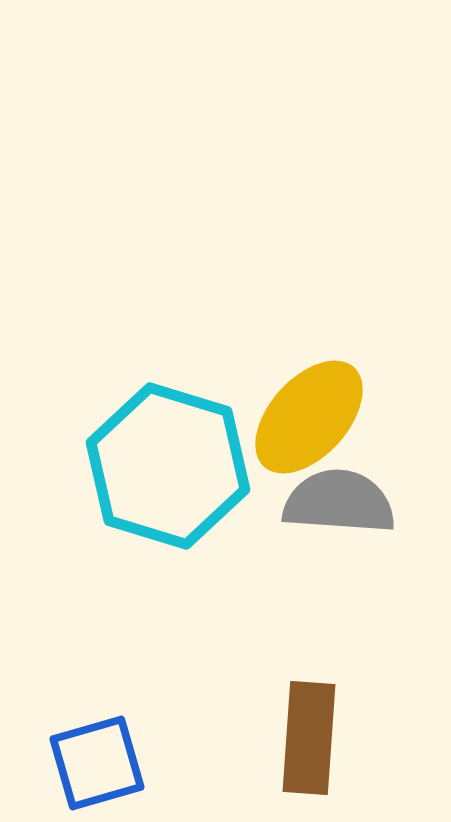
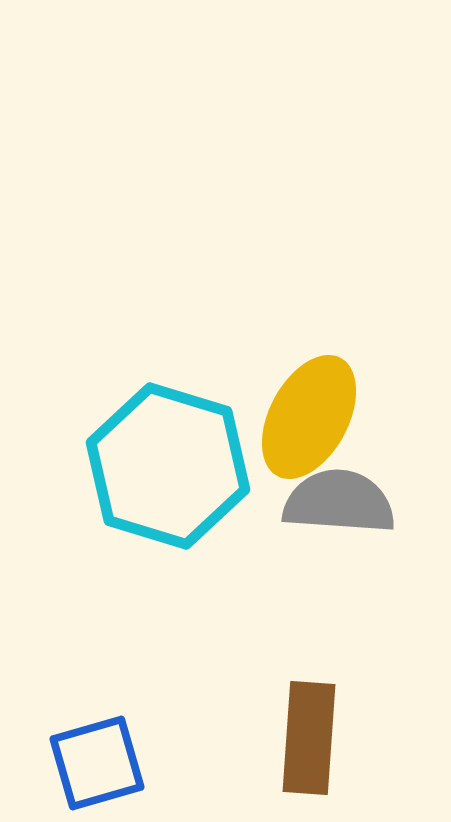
yellow ellipse: rotated 14 degrees counterclockwise
